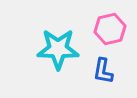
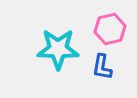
blue L-shape: moved 1 px left, 4 px up
